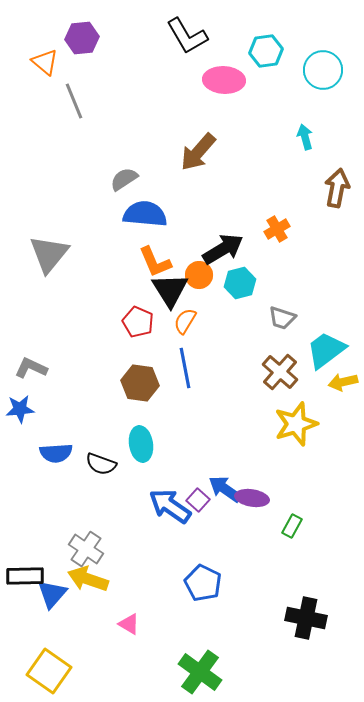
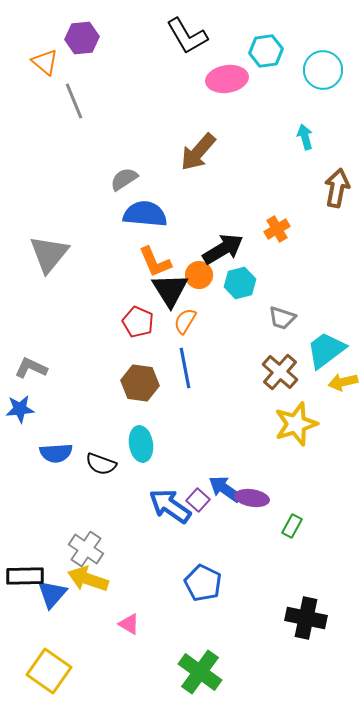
pink ellipse at (224, 80): moved 3 px right, 1 px up; rotated 12 degrees counterclockwise
